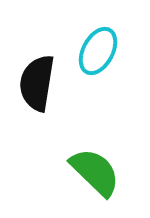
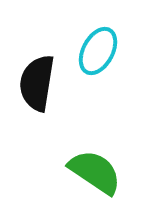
green semicircle: rotated 10 degrees counterclockwise
